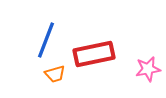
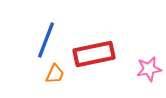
pink star: moved 1 px right
orange trapezoid: rotated 50 degrees counterclockwise
